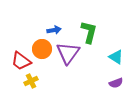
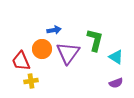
green L-shape: moved 6 px right, 8 px down
red trapezoid: rotated 30 degrees clockwise
yellow cross: rotated 16 degrees clockwise
